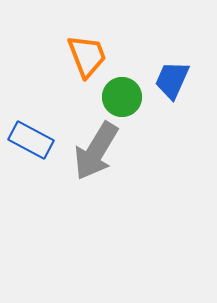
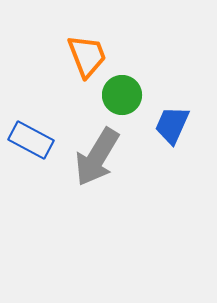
blue trapezoid: moved 45 px down
green circle: moved 2 px up
gray arrow: moved 1 px right, 6 px down
